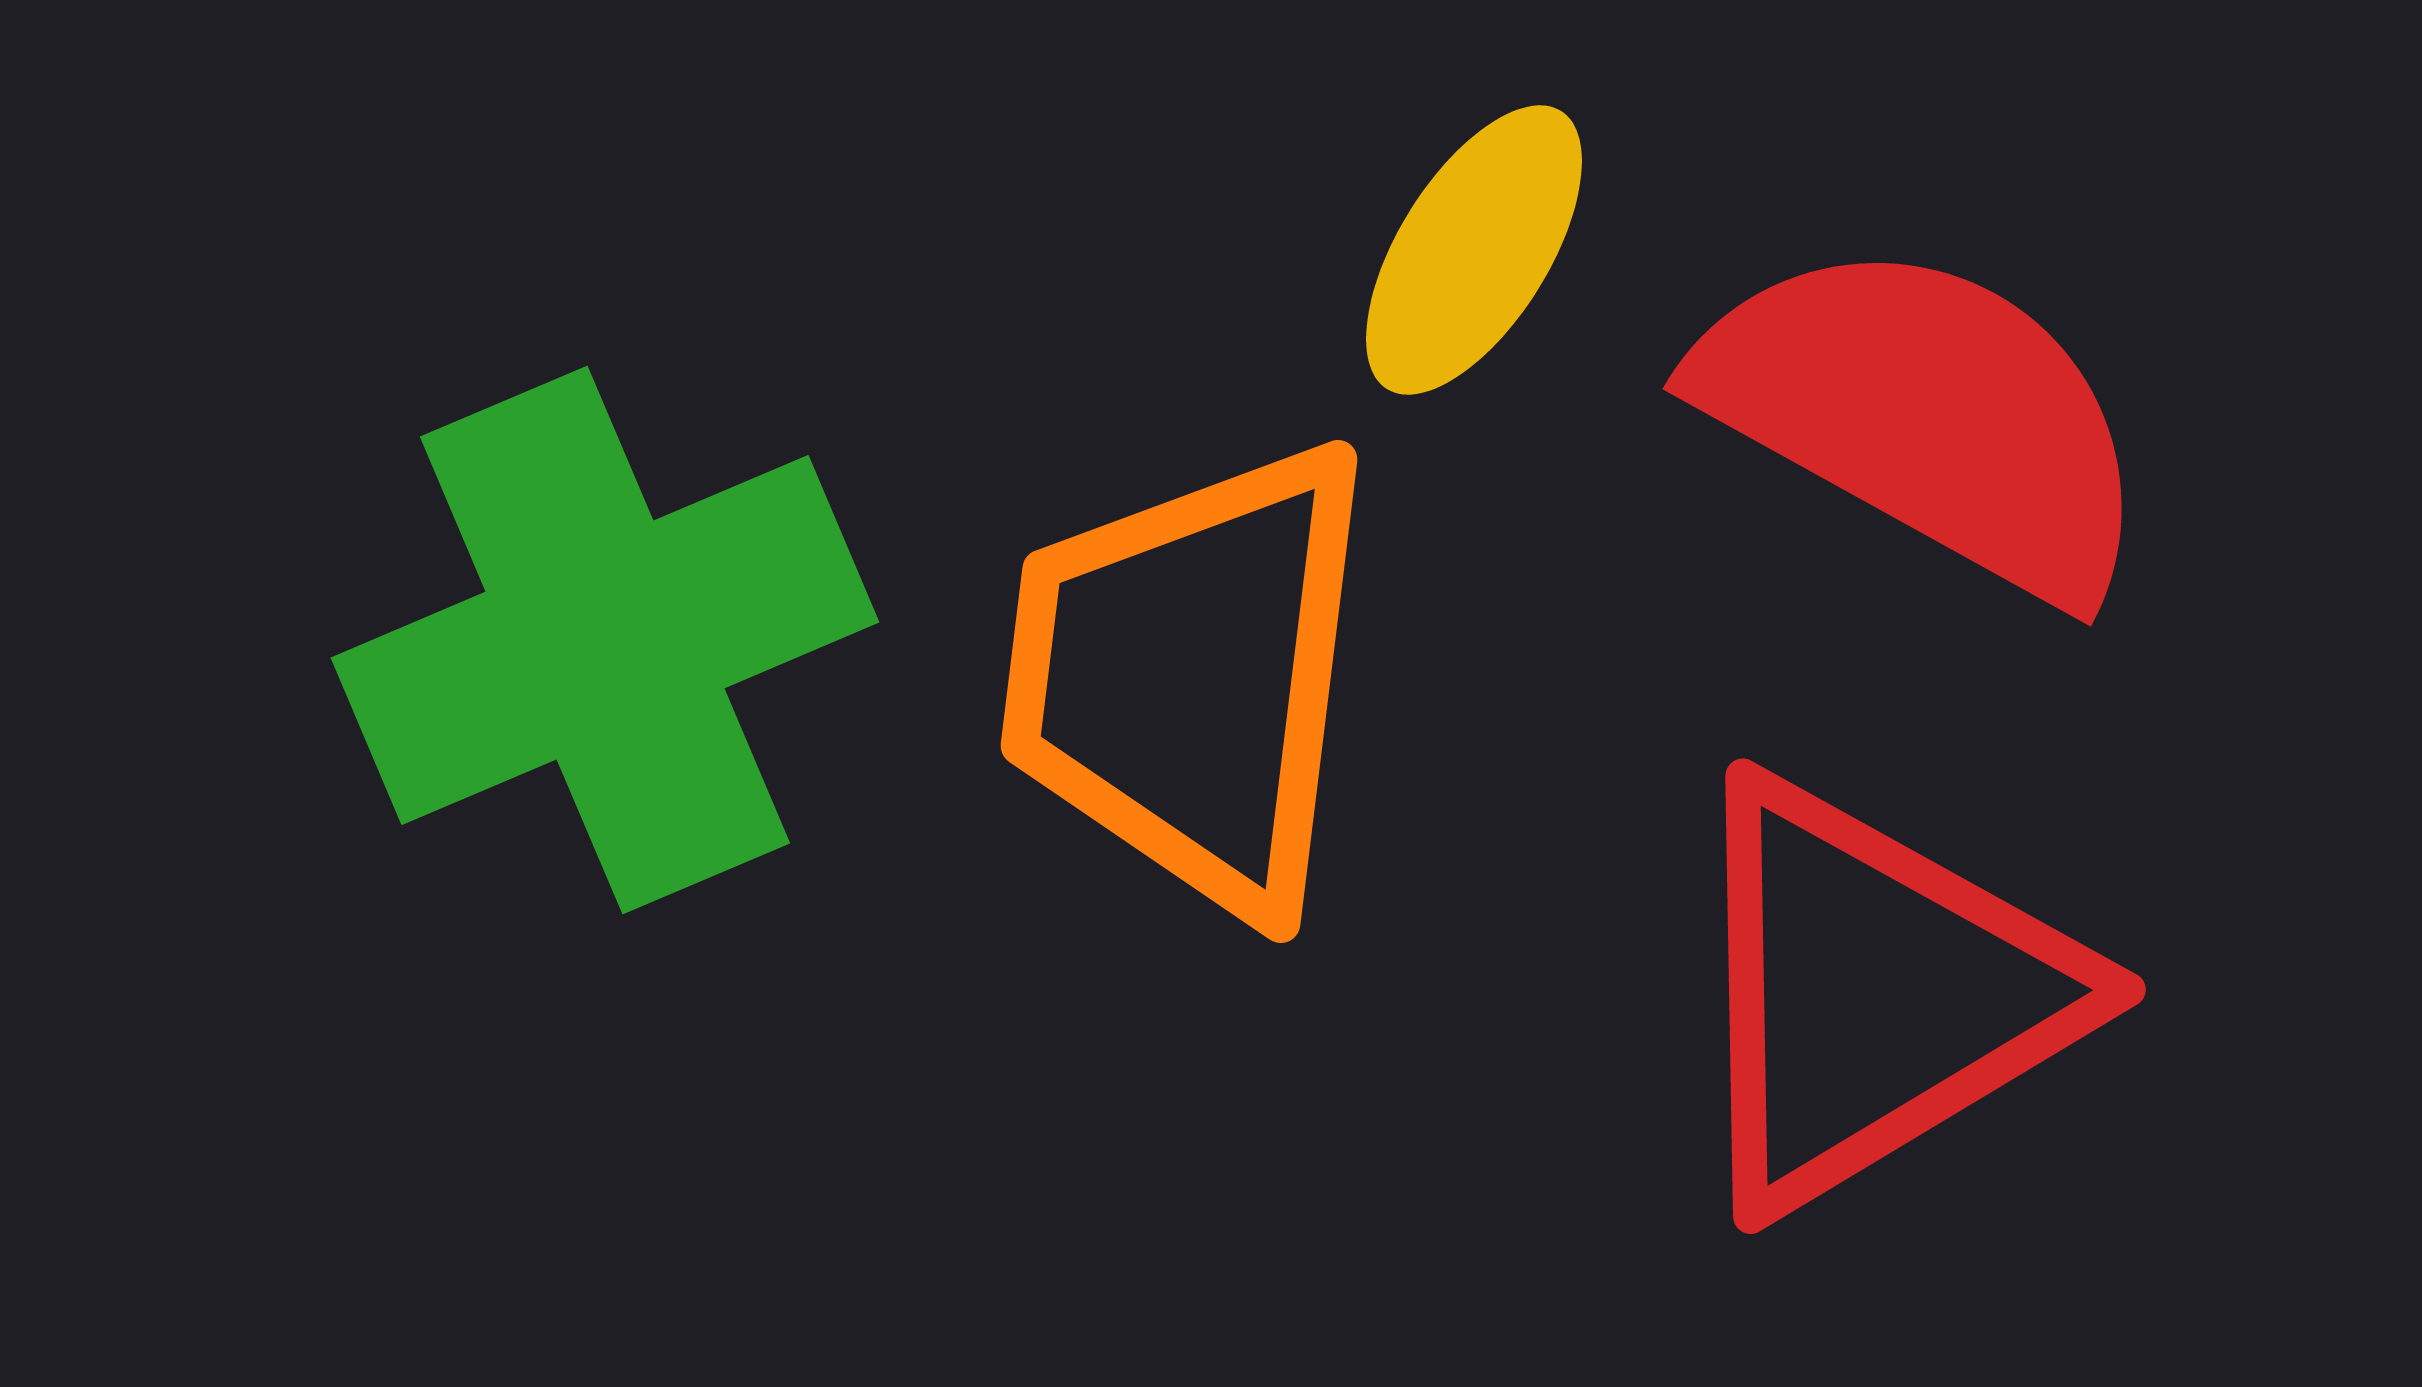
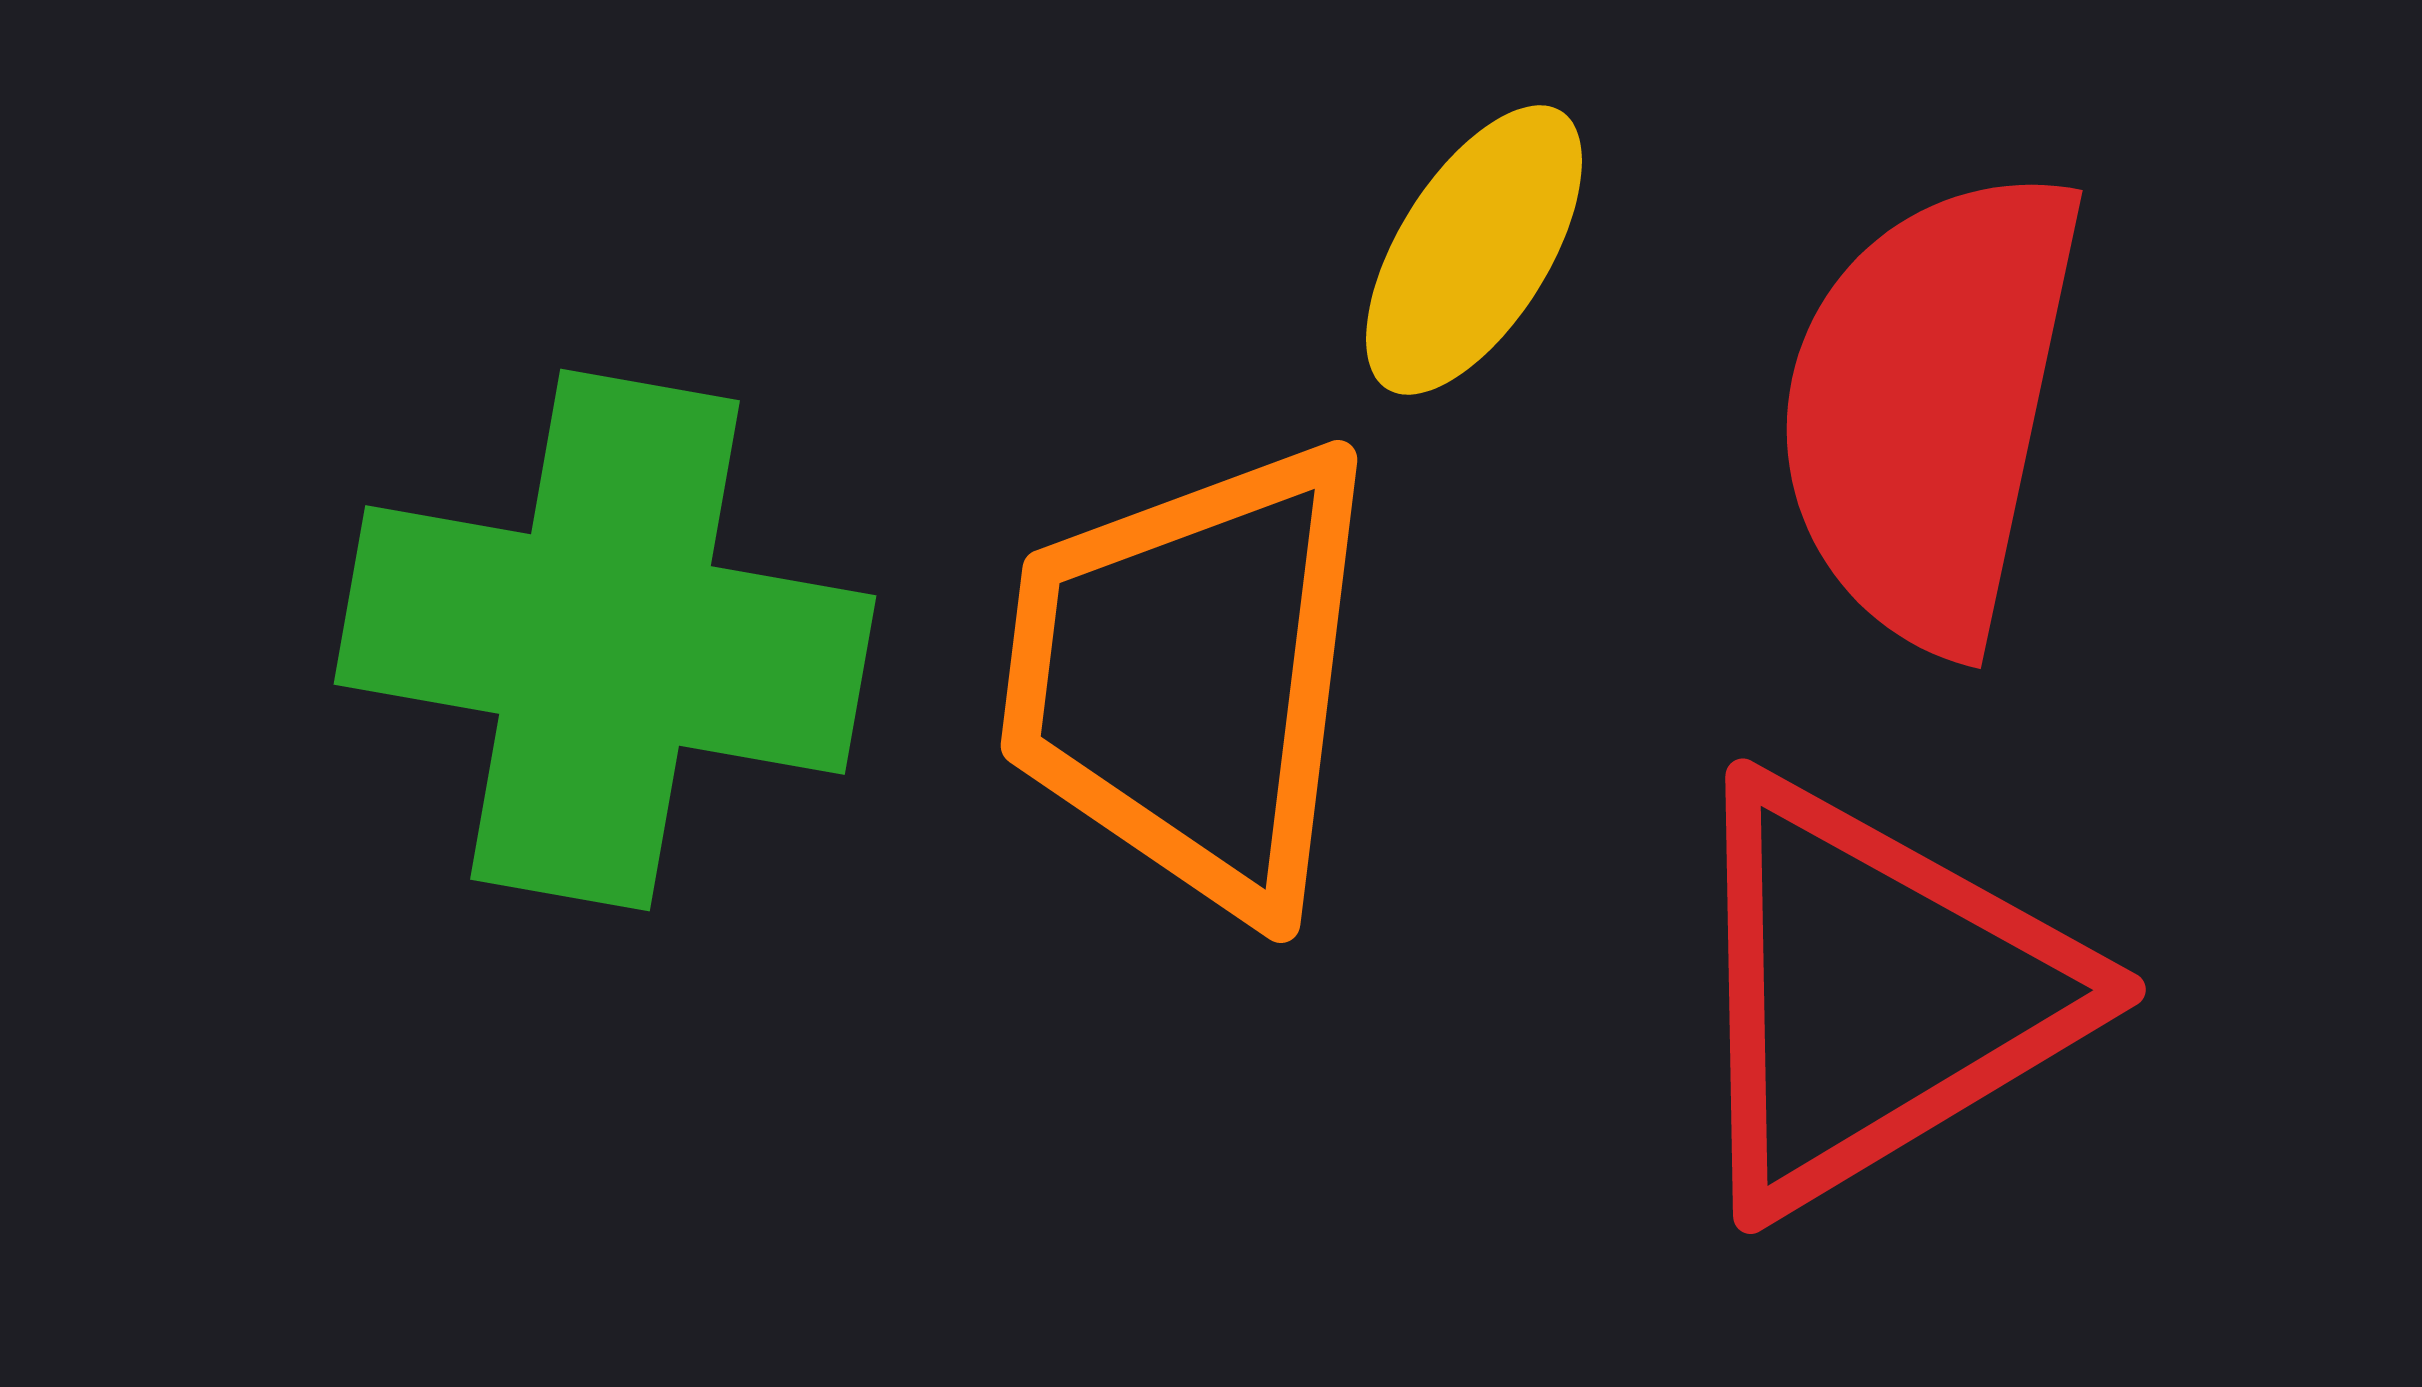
red semicircle: moved 3 px right, 9 px up; rotated 107 degrees counterclockwise
green cross: rotated 33 degrees clockwise
